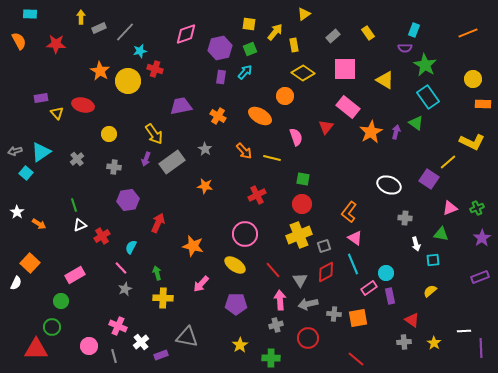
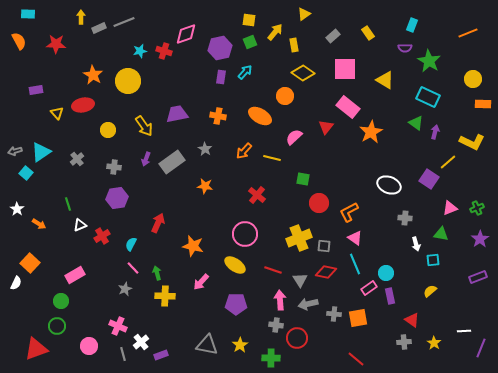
cyan rectangle at (30, 14): moved 2 px left
yellow square at (249, 24): moved 4 px up
cyan rectangle at (414, 30): moved 2 px left, 5 px up
gray line at (125, 32): moved 1 px left, 10 px up; rotated 25 degrees clockwise
green square at (250, 49): moved 7 px up
green star at (425, 65): moved 4 px right, 4 px up
red cross at (155, 69): moved 9 px right, 18 px up
orange star at (100, 71): moved 7 px left, 4 px down
cyan rectangle at (428, 97): rotated 30 degrees counterclockwise
purple rectangle at (41, 98): moved 5 px left, 8 px up
red ellipse at (83, 105): rotated 25 degrees counterclockwise
purple trapezoid at (181, 106): moved 4 px left, 8 px down
orange cross at (218, 116): rotated 21 degrees counterclockwise
purple arrow at (396, 132): moved 39 px right
yellow circle at (109, 134): moved 1 px left, 4 px up
yellow arrow at (154, 134): moved 10 px left, 8 px up
pink semicircle at (296, 137): moved 2 px left; rotated 114 degrees counterclockwise
orange arrow at (244, 151): rotated 84 degrees clockwise
red cross at (257, 195): rotated 24 degrees counterclockwise
purple hexagon at (128, 200): moved 11 px left, 2 px up
red circle at (302, 204): moved 17 px right, 1 px up
green line at (74, 205): moved 6 px left, 1 px up
white star at (17, 212): moved 3 px up
orange L-shape at (349, 212): rotated 25 degrees clockwise
yellow cross at (299, 235): moved 3 px down
purple star at (482, 238): moved 2 px left, 1 px down
gray square at (324, 246): rotated 24 degrees clockwise
cyan semicircle at (131, 247): moved 3 px up
cyan line at (353, 264): moved 2 px right
pink line at (121, 268): moved 12 px right
red line at (273, 270): rotated 30 degrees counterclockwise
red diamond at (326, 272): rotated 40 degrees clockwise
purple rectangle at (480, 277): moved 2 px left
pink arrow at (201, 284): moved 2 px up
yellow cross at (163, 298): moved 2 px right, 2 px up
gray cross at (276, 325): rotated 24 degrees clockwise
green circle at (52, 327): moved 5 px right, 1 px up
gray triangle at (187, 337): moved 20 px right, 8 px down
red circle at (308, 338): moved 11 px left
purple line at (481, 348): rotated 24 degrees clockwise
red triangle at (36, 349): rotated 20 degrees counterclockwise
gray line at (114, 356): moved 9 px right, 2 px up
